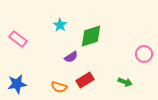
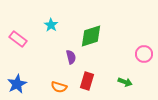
cyan star: moved 9 px left
purple semicircle: rotated 72 degrees counterclockwise
red rectangle: moved 2 px right, 1 px down; rotated 42 degrees counterclockwise
blue star: rotated 18 degrees counterclockwise
